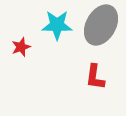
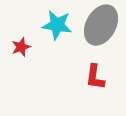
cyan star: rotated 8 degrees clockwise
